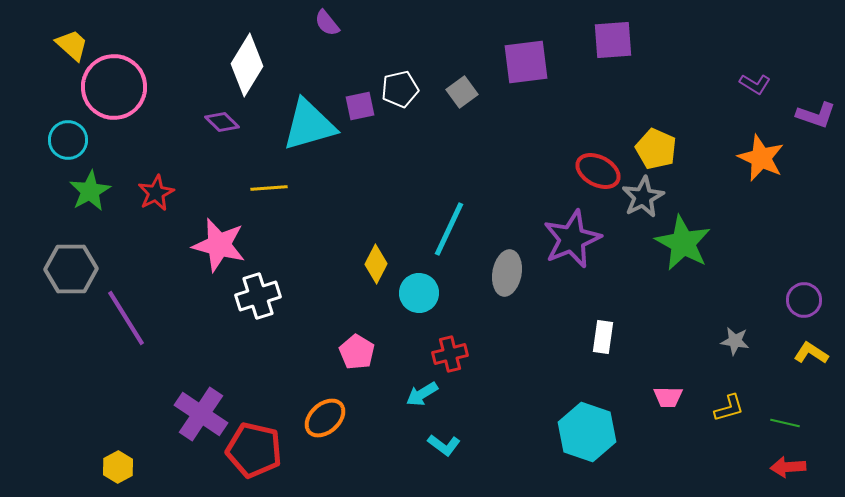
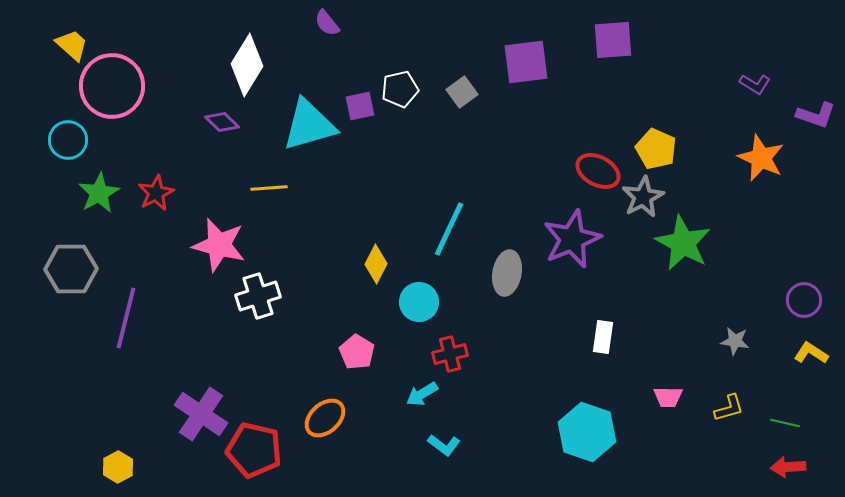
pink circle at (114, 87): moved 2 px left, 1 px up
green star at (90, 191): moved 9 px right, 2 px down
cyan circle at (419, 293): moved 9 px down
purple line at (126, 318): rotated 46 degrees clockwise
